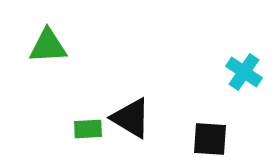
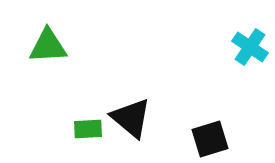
cyan cross: moved 6 px right, 25 px up
black triangle: rotated 9 degrees clockwise
black square: rotated 21 degrees counterclockwise
